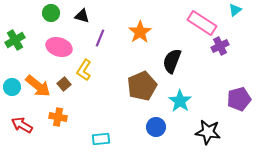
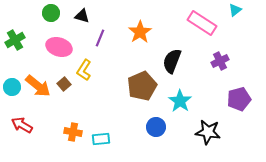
purple cross: moved 15 px down
orange cross: moved 15 px right, 15 px down
